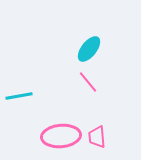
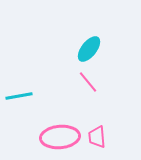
pink ellipse: moved 1 px left, 1 px down
